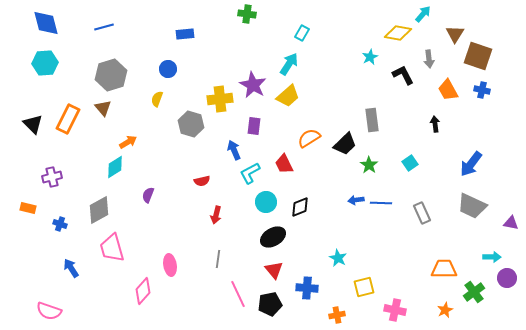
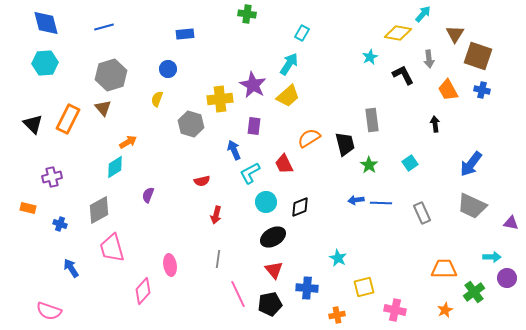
black trapezoid at (345, 144): rotated 60 degrees counterclockwise
